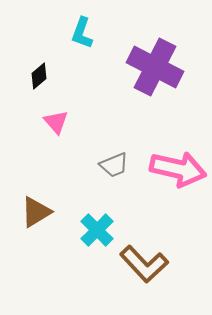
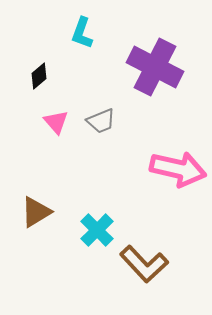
gray trapezoid: moved 13 px left, 44 px up
